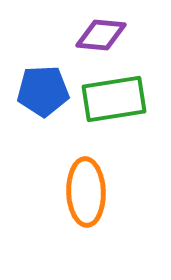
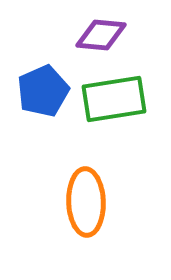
blue pentagon: rotated 21 degrees counterclockwise
orange ellipse: moved 10 px down
